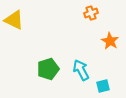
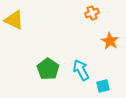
orange cross: moved 1 px right
green pentagon: rotated 20 degrees counterclockwise
